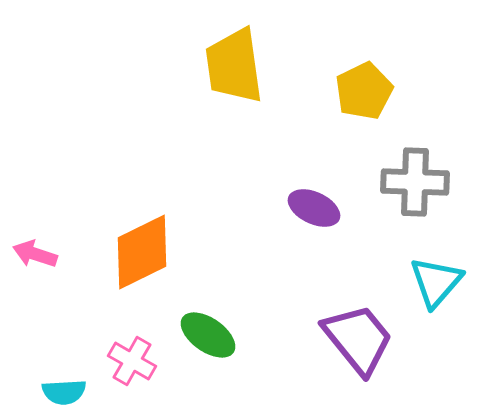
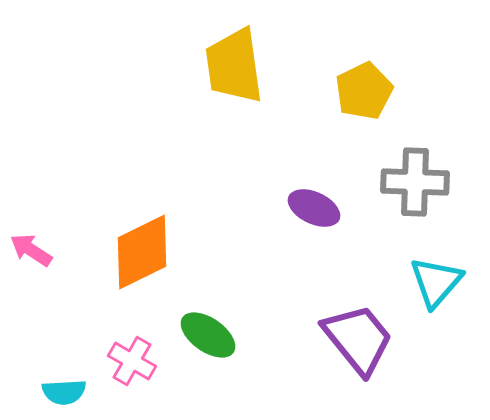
pink arrow: moved 4 px left, 4 px up; rotated 15 degrees clockwise
